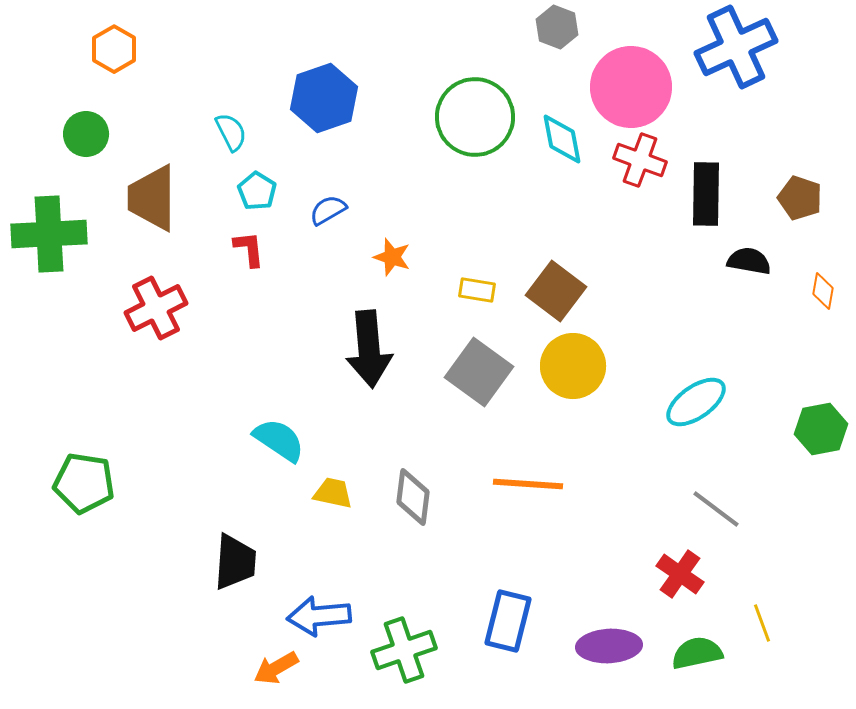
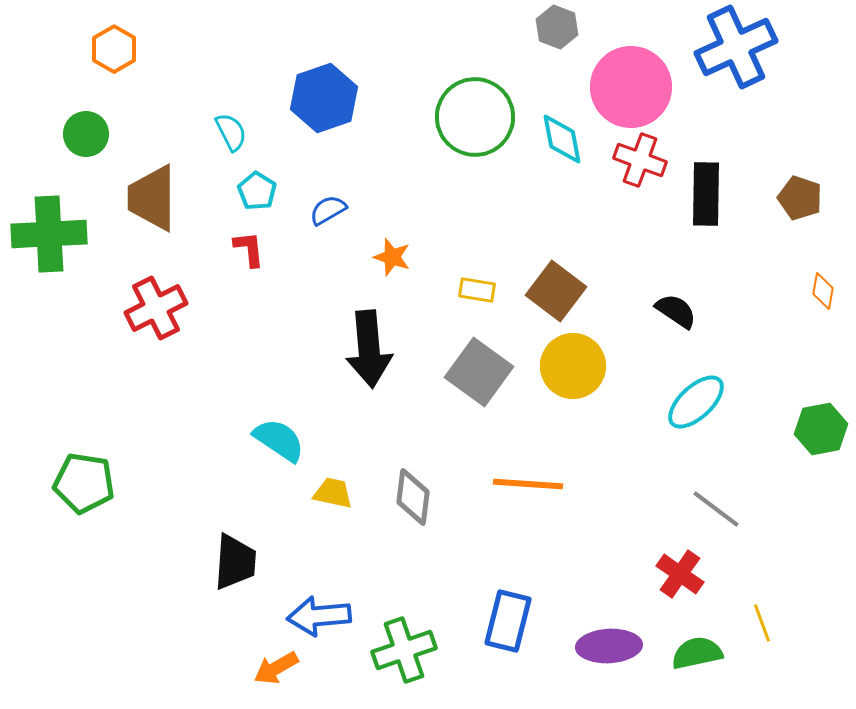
black semicircle at (749, 261): moved 73 px left, 50 px down; rotated 24 degrees clockwise
cyan ellipse at (696, 402): rotated 8 degrees counterclockwise
